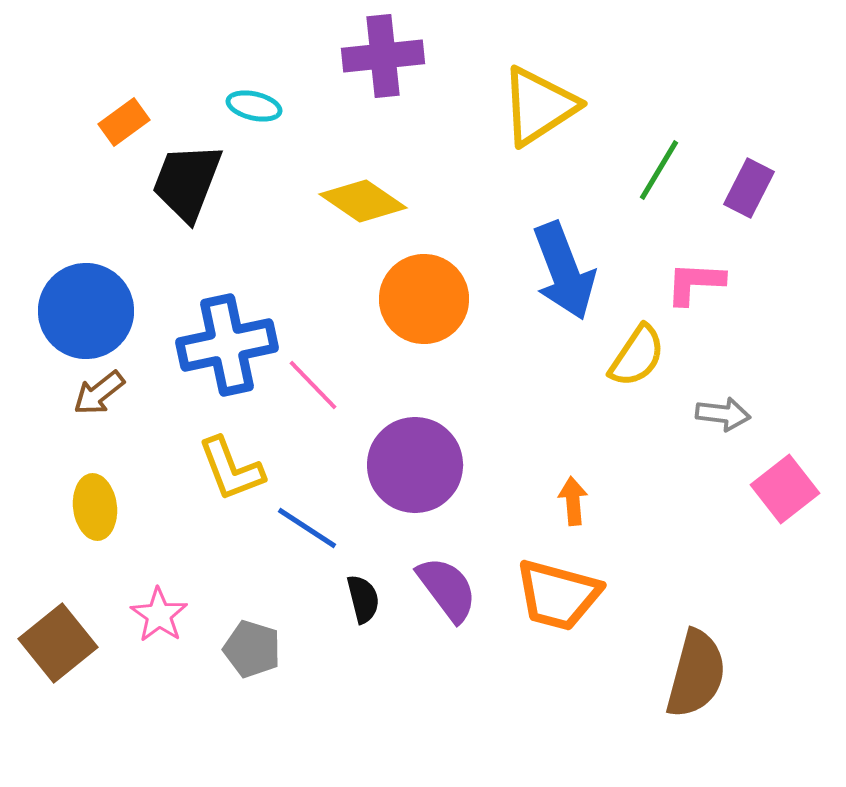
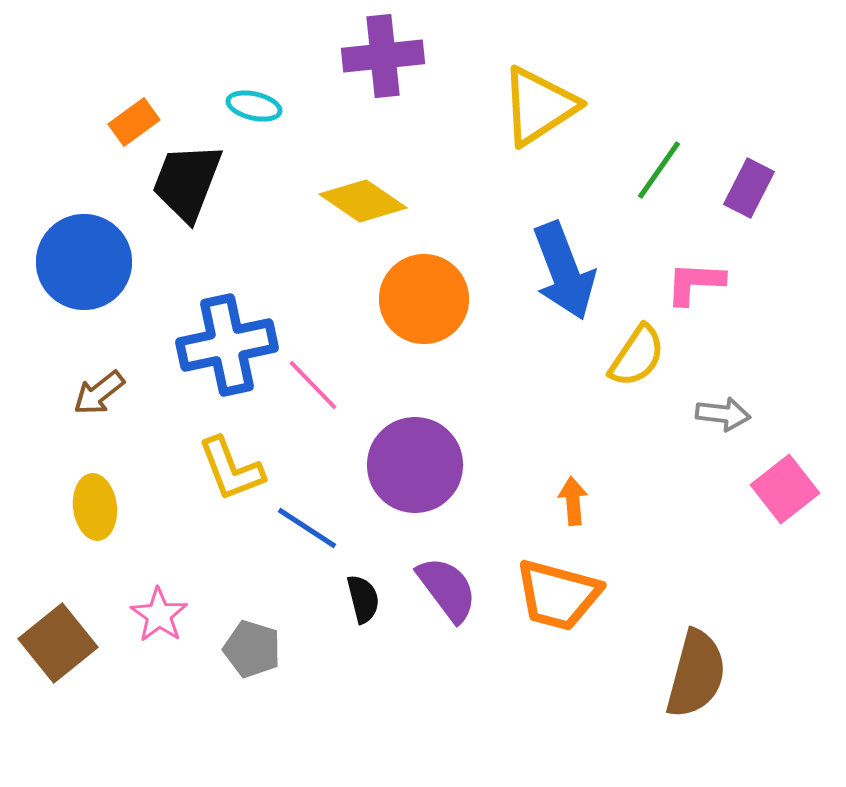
orange rectangle: moved 10 px right
green line: rotated 4 degrees clockwise
blue circle: moved 2 px left, 49 px up
